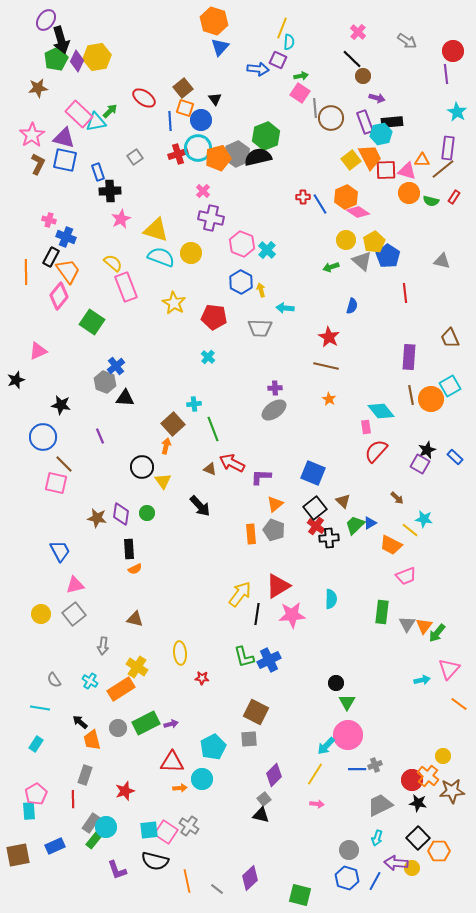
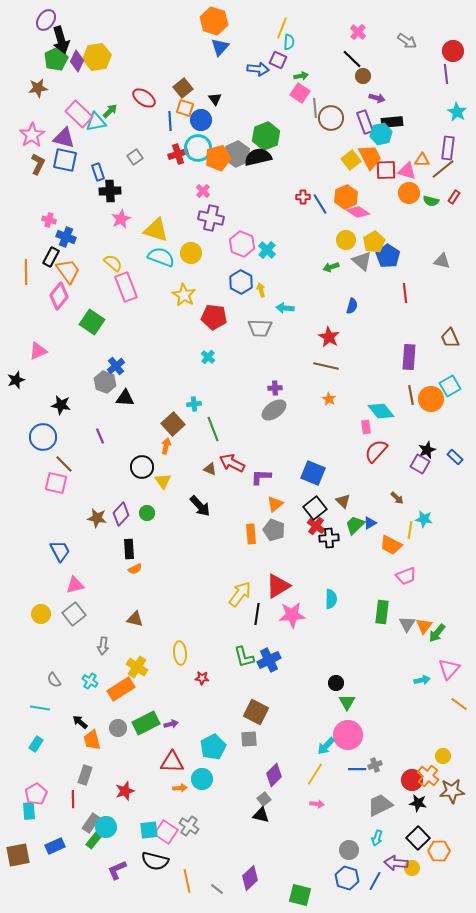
yellow star at (174, 303): moved 10 px right, 8 px up
purple diamond at (121, 514): rotated 35 degrees clockwise
yellow line at (410, 530): rotated 60 degrees clockwise
purple L-shape at (117, 870): rotated 85 degrees clockwise
